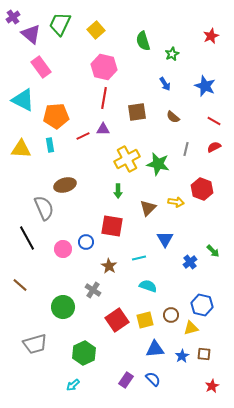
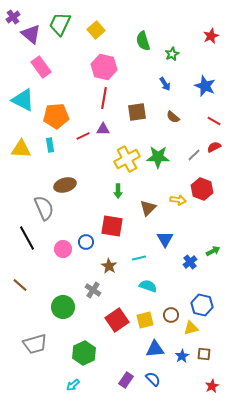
gray line at (186, 149): moved 8 px right, 6 px down; rotated 32 degrees clockwise
green star at (158, 164): moved 7 px up; rotated 10 degrees counterclockwise
yellow arrow at (176, 202): moved 2 px right, 2 px up
green arrow at (213, 251): rotated 72 degrees counterclockwise
